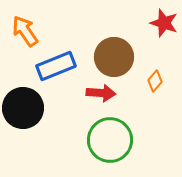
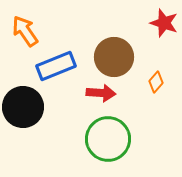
orange diamond: moved 1 px right, 1 px down
black circle: moved 1 px up
green circle: moved 2 px left, 1 px up
